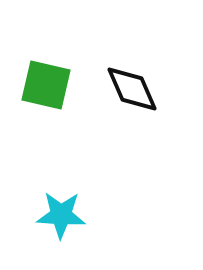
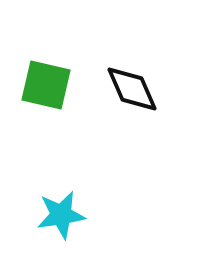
cyan star: rotated 12 degrees counterclockwise
